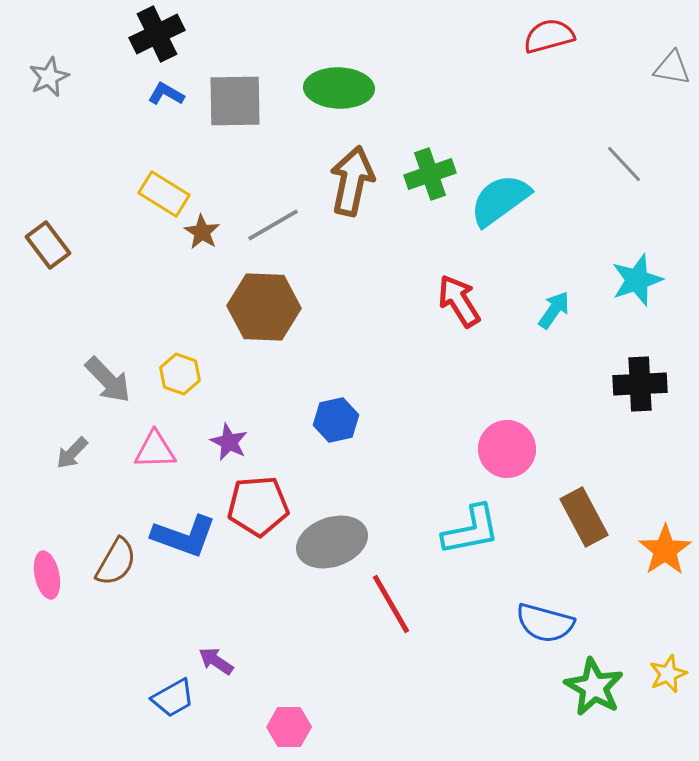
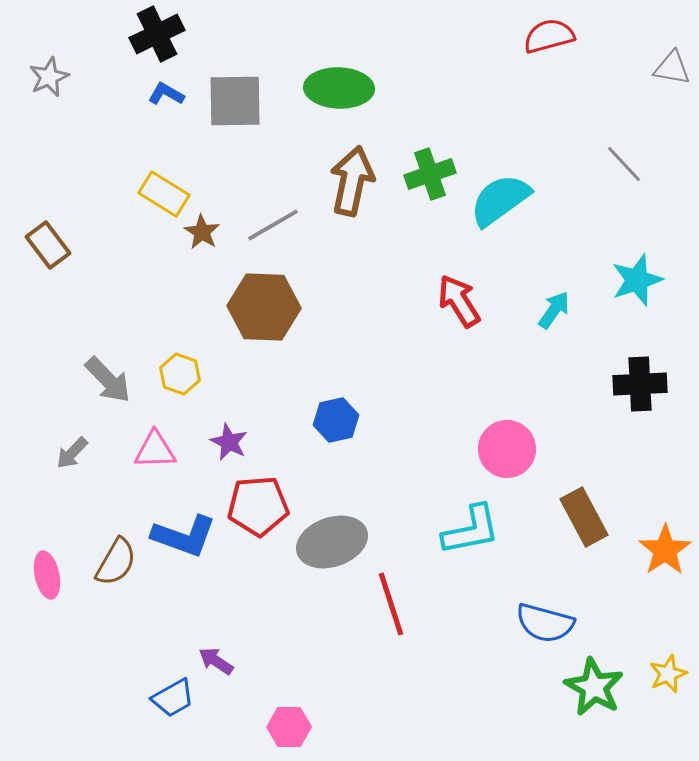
red line at (391, 604): rotated 12 degrees clockwise
